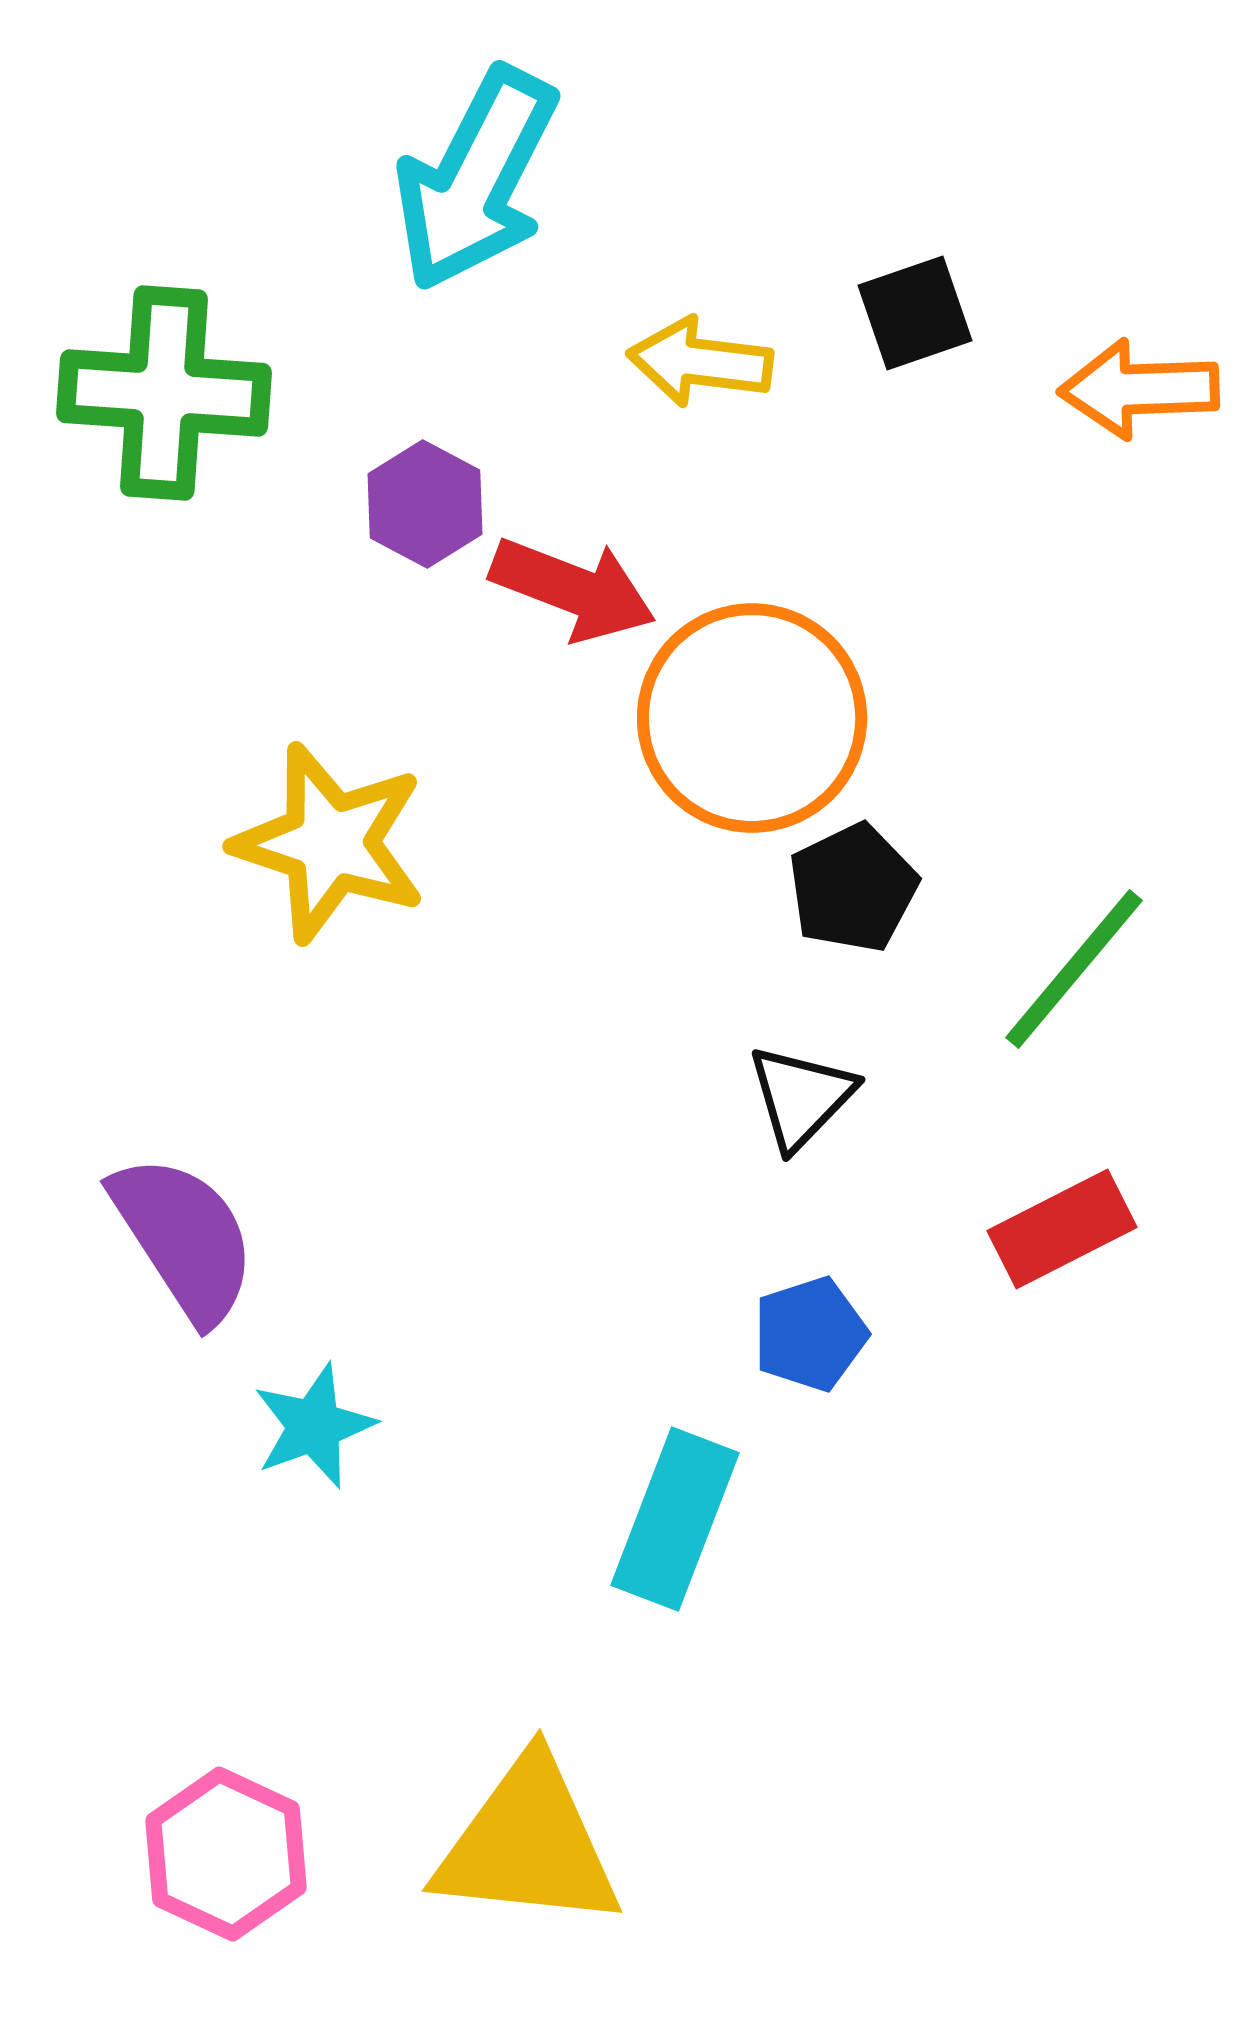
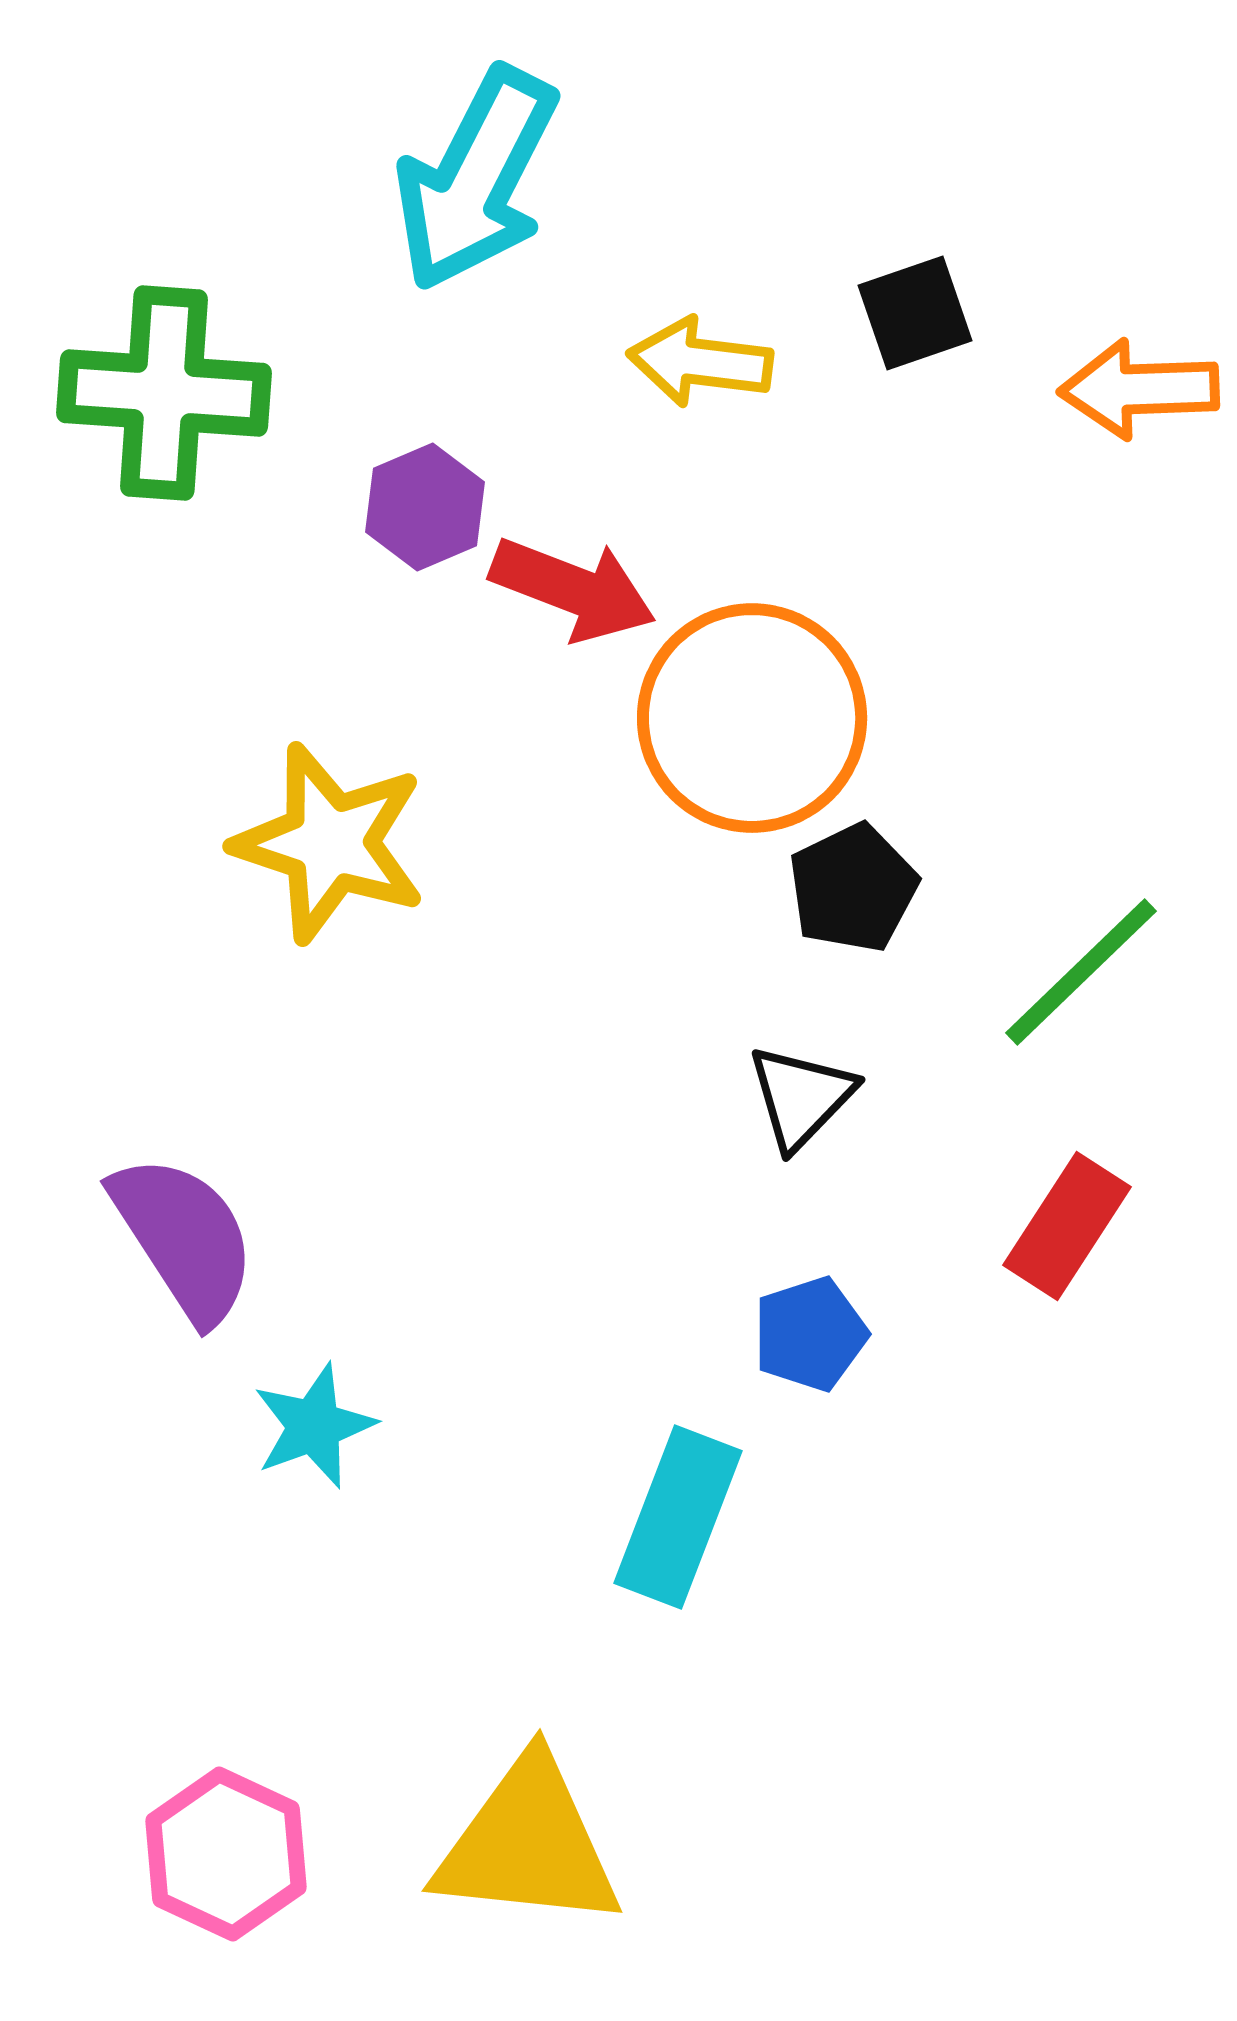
purple hexagon: moved 3 px down; rotated 9 degrees clockwise
green line: moved 7 px right, 3 px down; rotated 6 degrees clockwise
red rectangle: moved 5 px right, 3 px up; rotated 30 degrees counterclockwise
cyan rectangle: moved 3 px right, 2 px up
